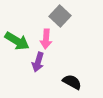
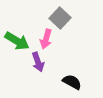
gray square: moved 2 px down
pink arrow: rotated 12 degrees clockwise
purple arrow: rotated 36 degrees counterclockwise
